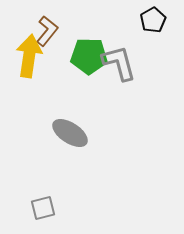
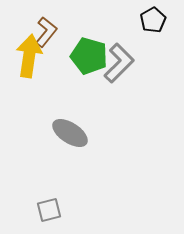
brown L-shape: moved 1 px left, 1 px down
green pentagon: rotated 15 degrees clockwise
gray L-shape: rotated 60 degrees clockwise
gray square: moved 6 px right, 2 px down
